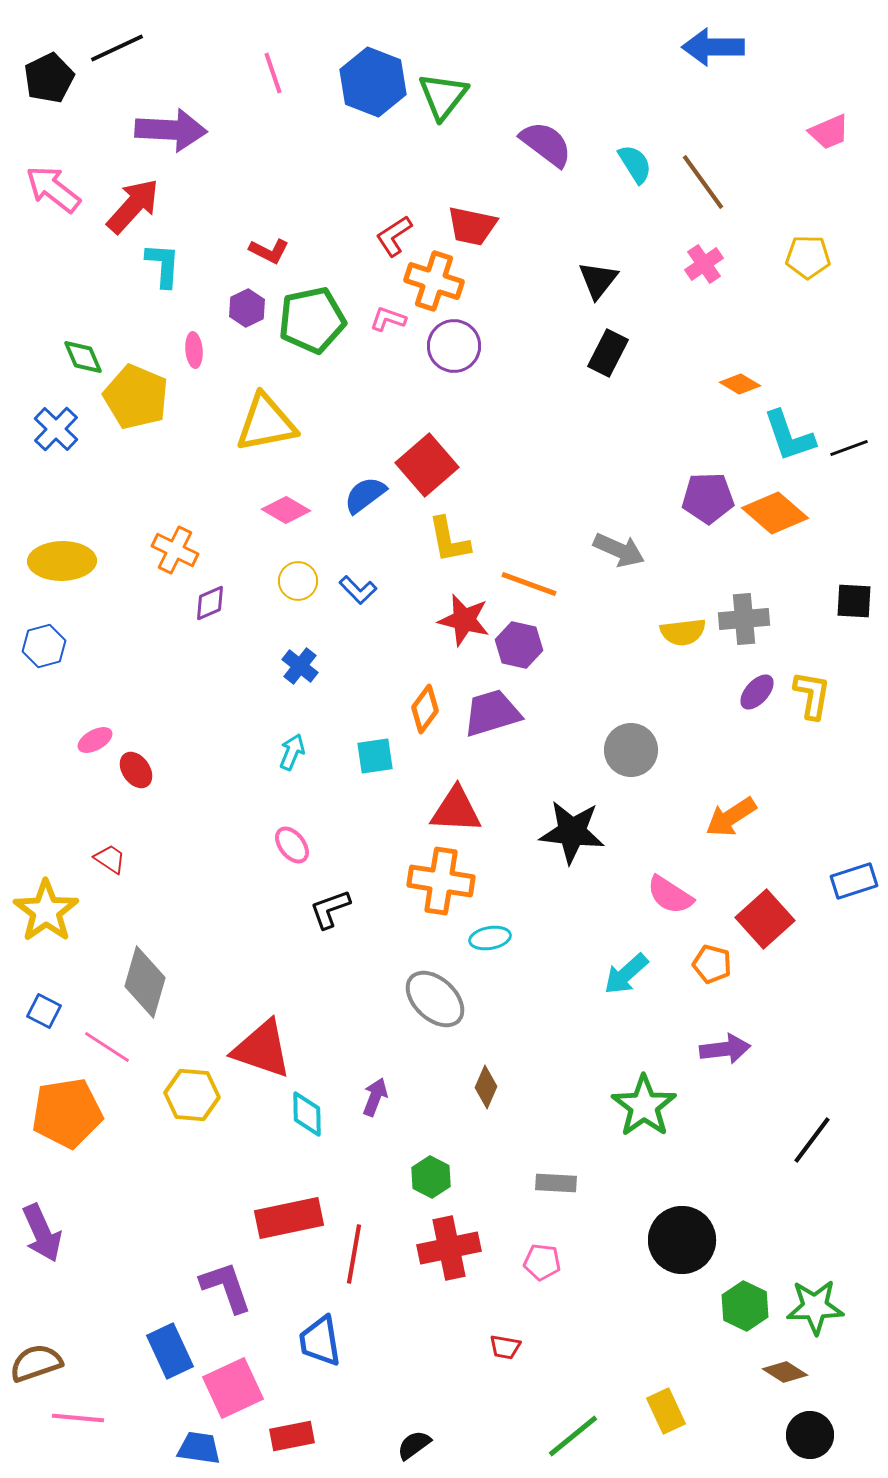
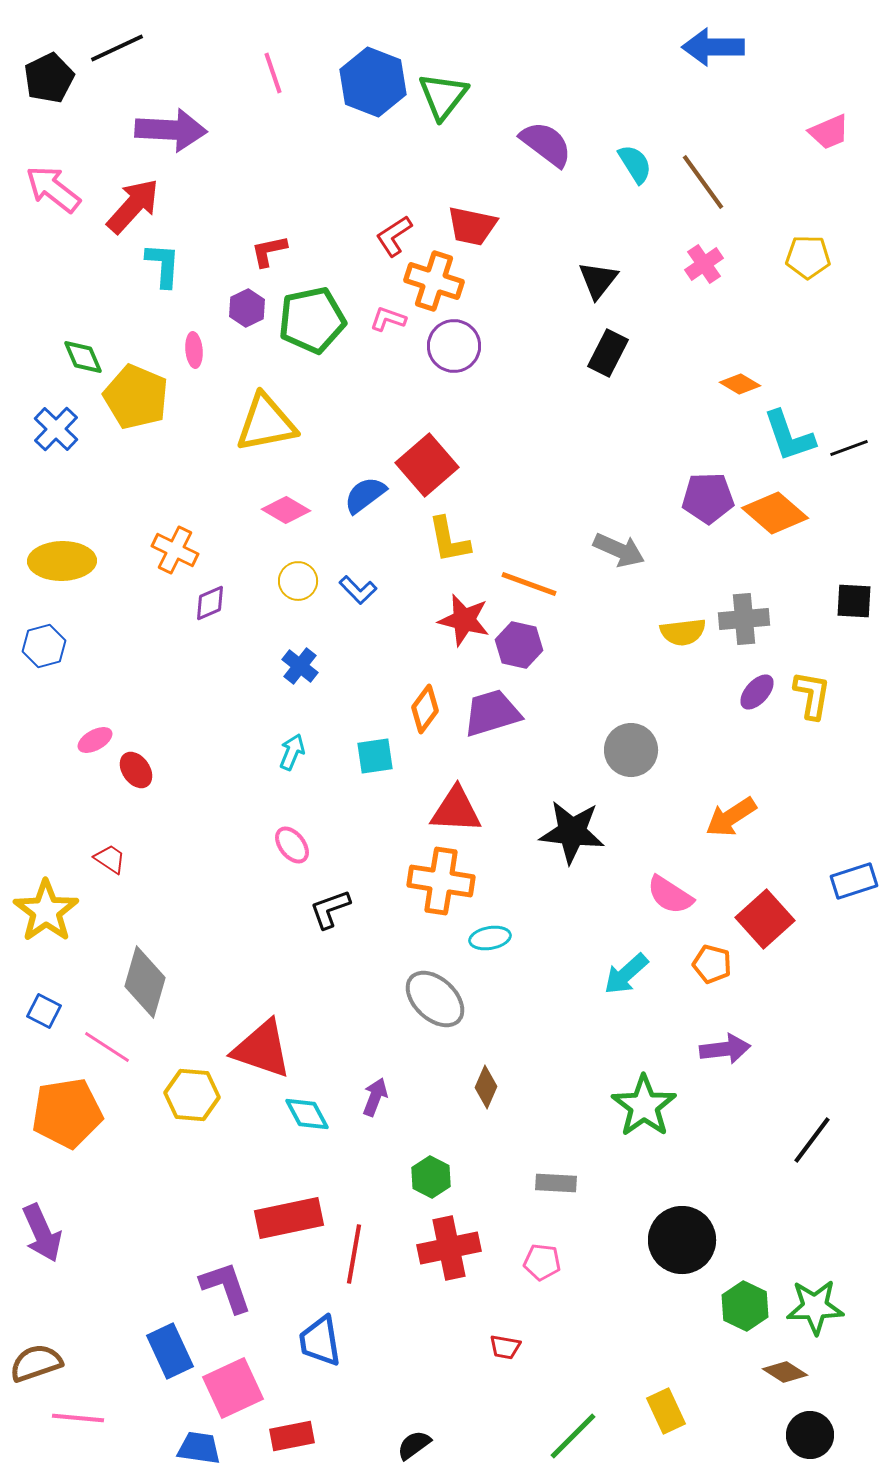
red L-shape at (269, 251): rotated 141 degrees clockwise
cyan diamond at (307, 1114): rotated 27 degrees counterclockwise
green line at (573, 1436): rotated 6 degrees counterclockwise
